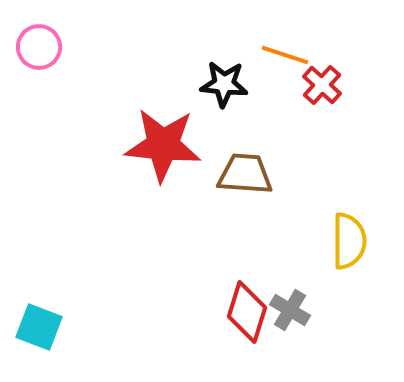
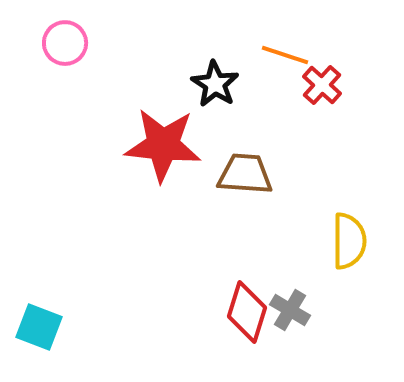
pink circle: moved 26 px right, 4 px up
black star: moved 9 px left; rotated 27 degrees clockwise
